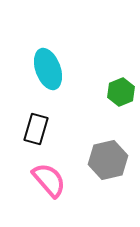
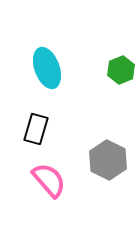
cyan ellipse: moved 1 px left, 1 px up
green hexagon: moved 22 px up
gray hexagon: rotated 21 degrees counterclockwise
